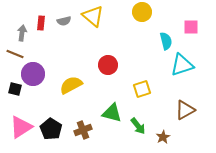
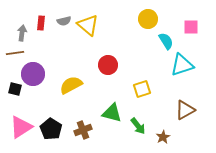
yellow circle: moved 6 px right, 7 px down
yellow triangle: moved 5 px left, 9 px down
cyan semicircle: rotated 18 degrees counterclockwise
brown line: moved 1 px up; rotated 30 degrees counterclockwise
